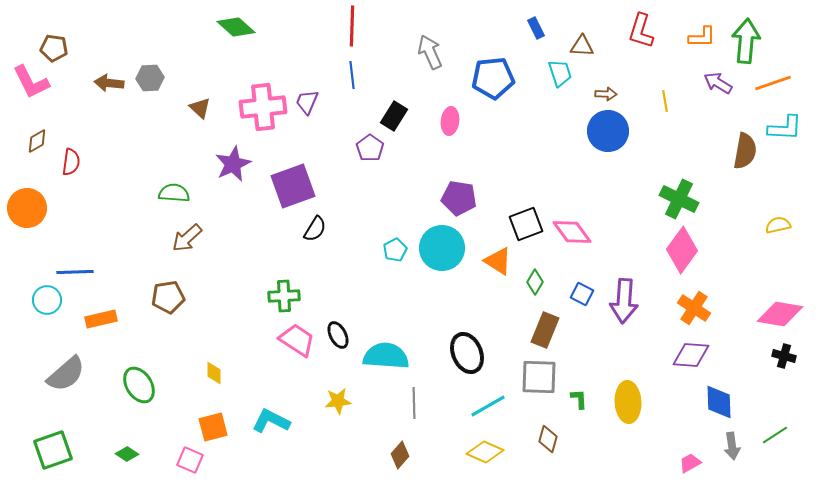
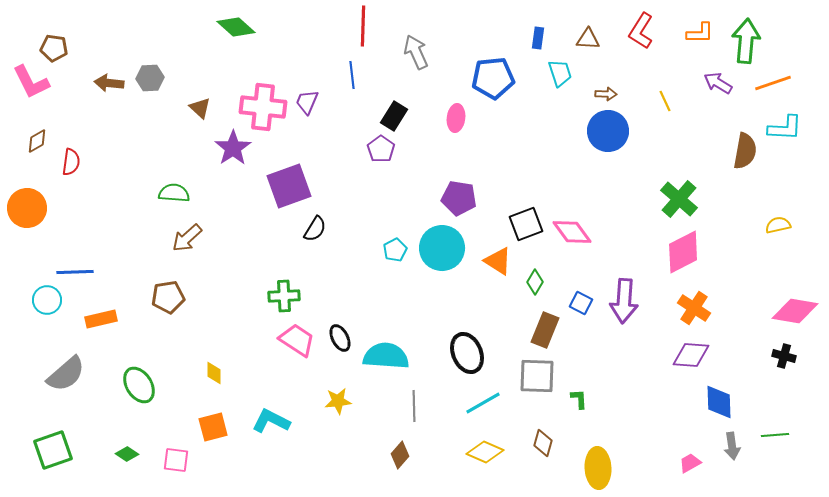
red line at (352, 26): moved 11 px right
blue rectangle at (536, 28): moved 2 px right, 10 px down; rotated 35 degrees clockwise
red L-shape at (641, 31): rotated 15 degrees clockwise
orange L-shape at (702, 37): moved 2 px left, 4 px up
brown triangle at (582, 46): moved 6 px right, 7 px up
gray arrow at (430, 52): moved 14 px left
yellow line at (665, 101): rotated 15 degrees counterclockwise
pink cross at (263, 107): rotated 12 degrees clockwise
pink ellipse at (450, 121): moved 6 px right, 3 px up
purple pentagon at (370, 148): moved 11 px right, 1 px down
purple star at (233, 164): moved 16 px up; rotated 9 degrees counterclockwise
purple square at (293, 186): moved 4 px left
green cross at (679, 199): rotated 15 degrees clockwise
pink diamond at (682, 250): moved 1 px right, 2 px down; rotated 27 degrees clockwise
blue square at (582, 294): moved 1 px left, 9 px down
pink diamond at (780, 314): moved 15 px right, 3 px up
black ellipse at (338, 335): moved 2 px right, 3 px down
gray square at (539, 377): moved 2 px left, 1 px up
yellow ellipse at (628, 402): moved 30 px left, 66 px down
gray line at (414, 403): moved 3 px down
cyan line at (488, 406): moved 5 px left, 3 px up
green line at (775, 435): rotated 28 degrees clockwise
brown diamond at (548, 439): moved 5 px left, 4 px down
pink square at (190, 460): moved 14 px left; rotated 16 degrees counterclockwise
